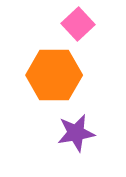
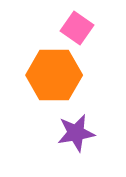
pink square: moved 1 px left, 4 px down; rotated 12 degrees counterclockwise
